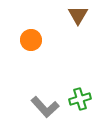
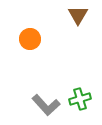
orange circle: moved 1 px left, 1 px up
gray L-shape: moved 1 px right, 2 px up
